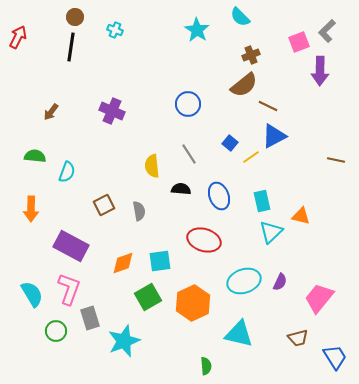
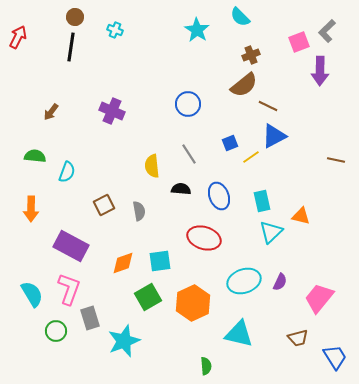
blue square at (230, 143): rotated 28 degrees clockwise
red ellipse at (204, 240): moved 2 px up
